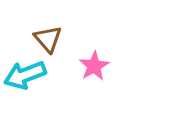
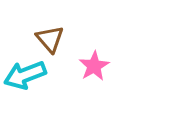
brown triangle: moved 2 px right
